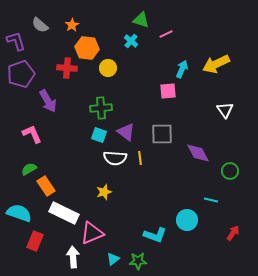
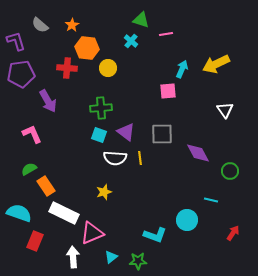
pink line: rotated 16 degrees clockwise
purple pentagon: rotated 12 degrees clockwise
cyan triangle: moved 2 px left, 2 px up
